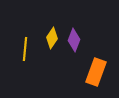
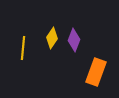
yellow line: moved 2 px left, 1 px up
